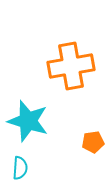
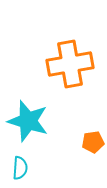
orange cross: moved 1 px left, 2 px up
